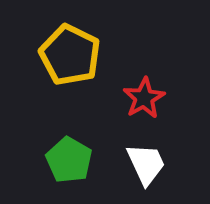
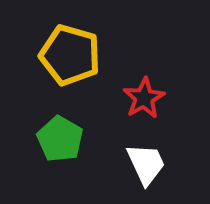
yellow pentagon: rotated 10 degrees counterclockwise
green pentagon: moved 9 px left, 21 px up
